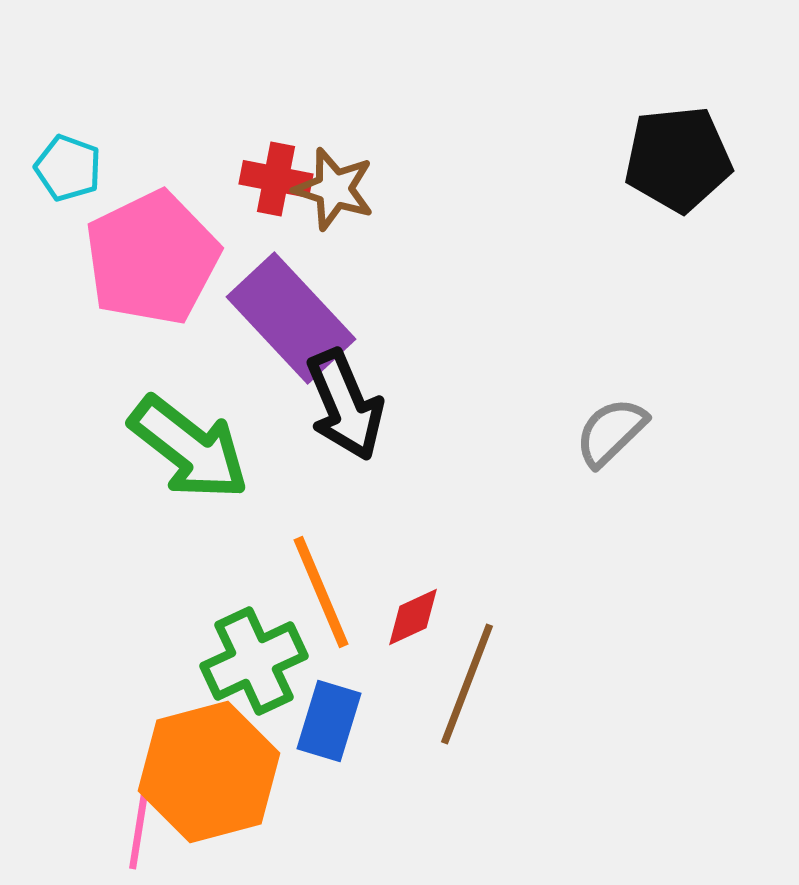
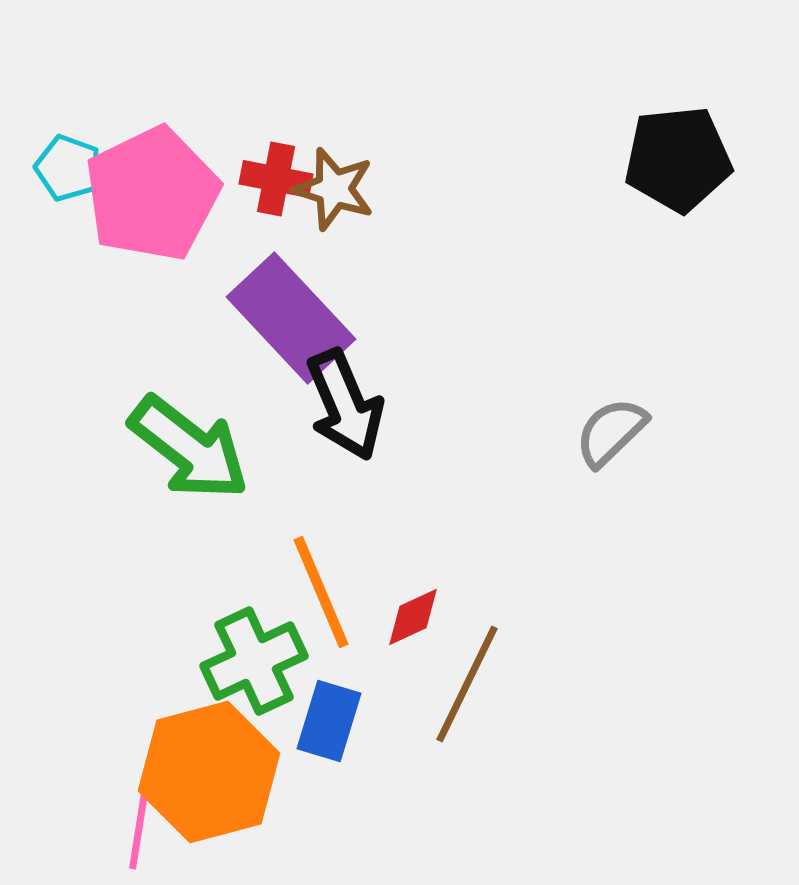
pink pentagon: moved 64 px up
brown line: rotated 5 degrees clockwise
